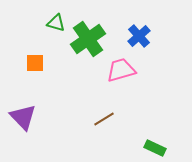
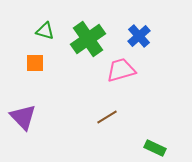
green triangle: moved 11 px left, 8 px down
brown line: moved 3 px right, 2 px up
